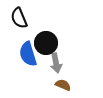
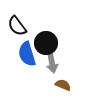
black semicircle: moved 2 px left, 8 px down; rotated 15 degrees counterclockwise
blue semicircle: moved 1 px left
gray arrow: moved 4 px left
